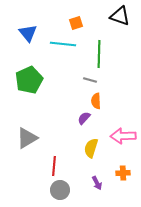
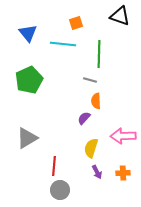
purple arrow: moved 11 px up
